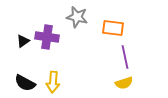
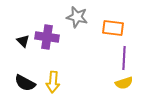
black triangle: rotated 40 degrees counterclockwise
purple line: moved 1 px left, 1 px down; rotated 15 degrees clockwise
